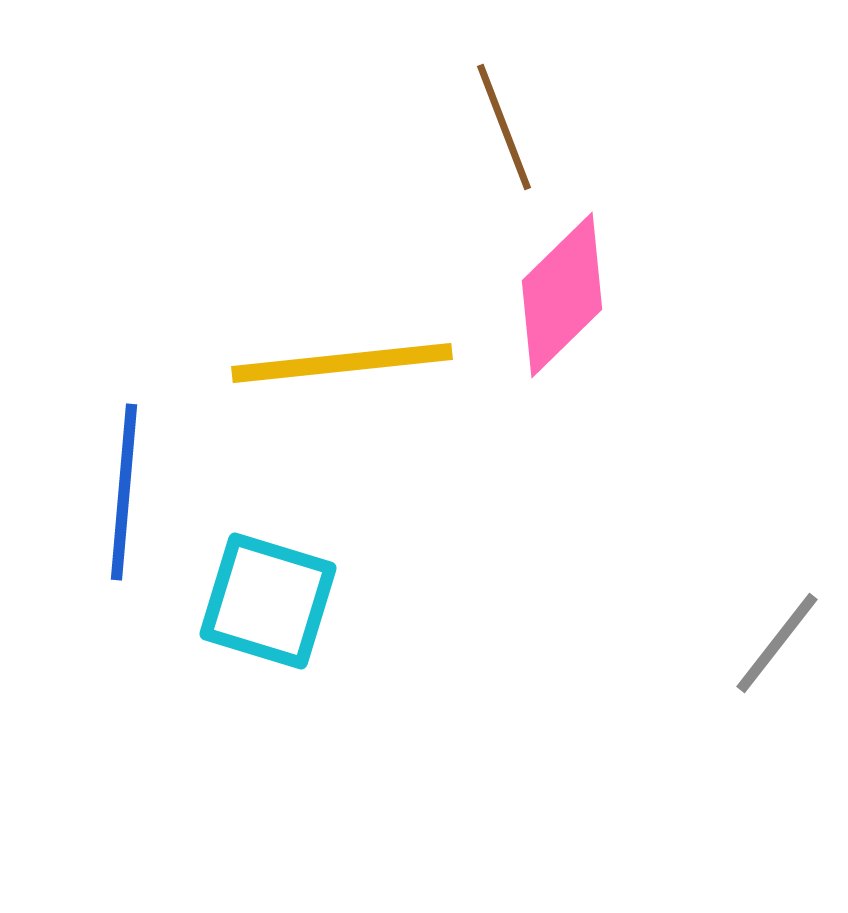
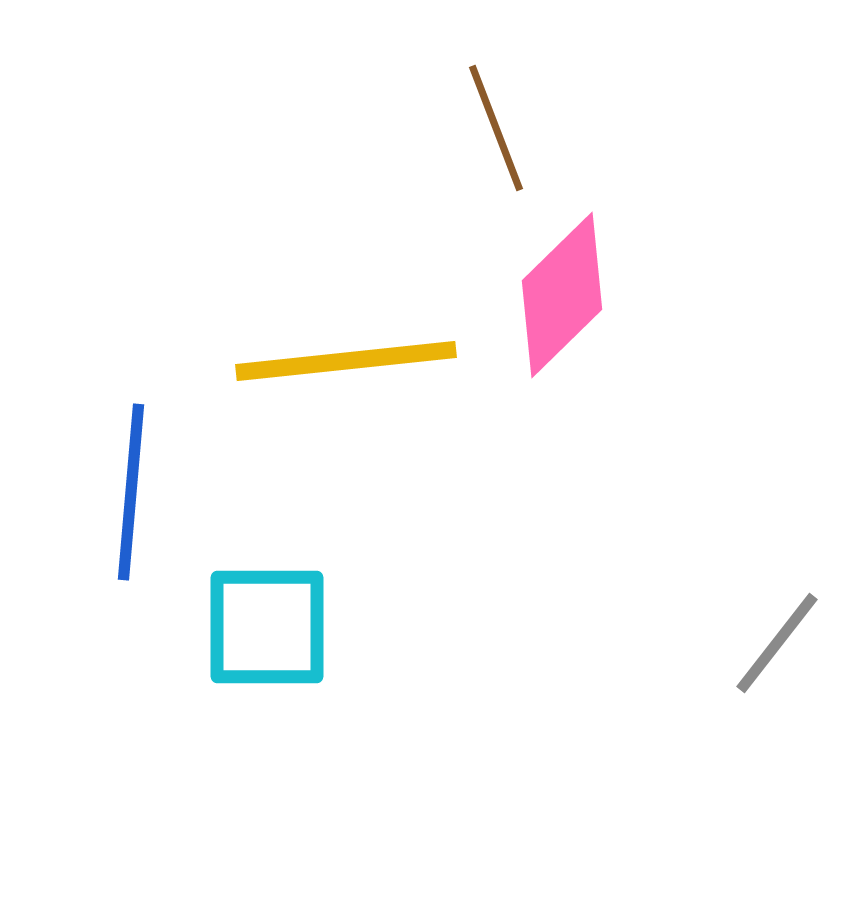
brown line: moved 8 px left, 1 px down
yellow line: moved 4 px right, 2 px up
blue line: moved 7 px right
cyan square: moved 1 px left, 26 px down; rotated 17 degrees counterclockwise
